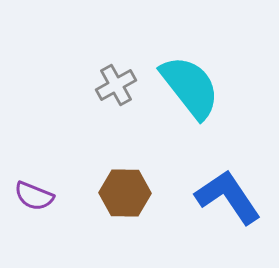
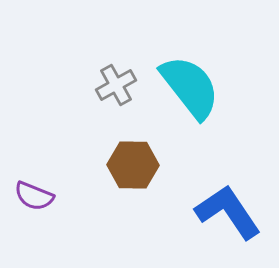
brown hexagon: moved 8 px right, 28 px up
blue L-shape: moved 15 px down
